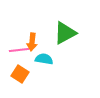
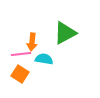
pink line: moved 2 px right, 4 px down
